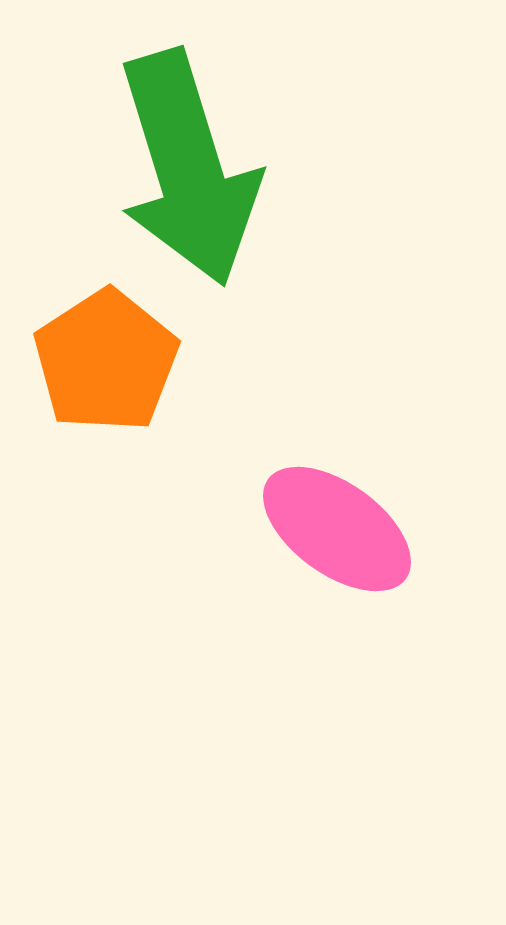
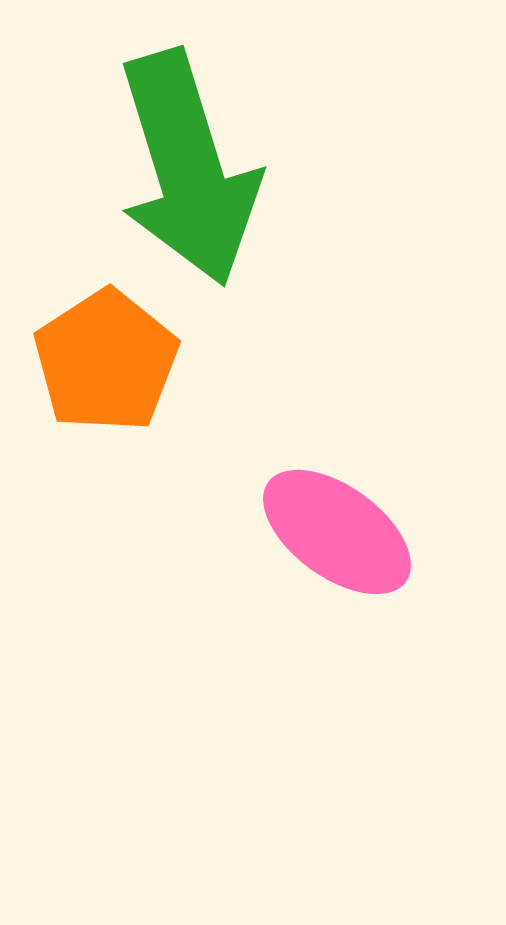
pink ellipse: moved 3 px down
